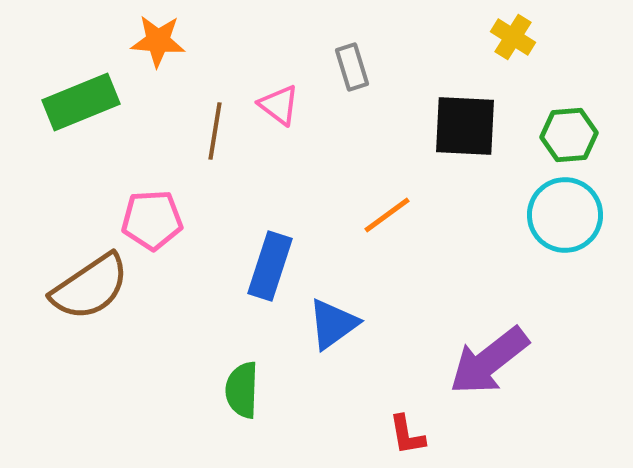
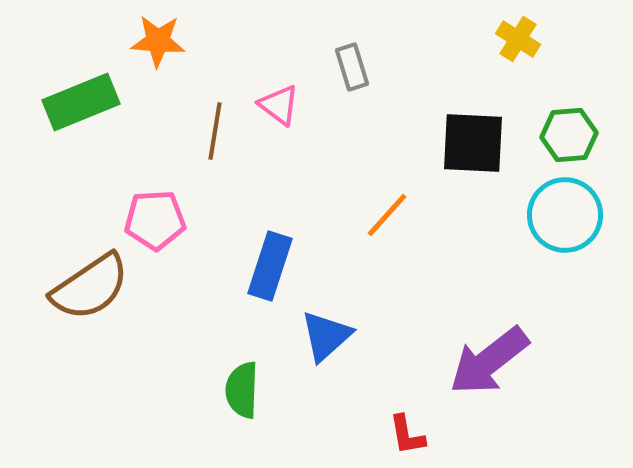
yellow cross: moved 5 px right, 2 px down
black square: moved 8 px right, 17 px down
orange line: rotated 12 degrees counterclockwise
pink pentagon: moved 3 px right
blue triangle: moved 7 px left, 12 px down; rotated 6 degrees counterclockwise
